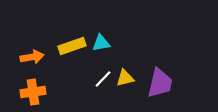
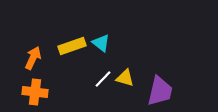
cyan triangle: rotated 48 degrees clockwise
orange arrow: moved 1 px right, 1 px down; rotated 55 degrees counterclockwise
yellow triangle: rotated 30 degrees clockwise
purple trapezoid: moved 8 px down
orange cross: moved 2 px right; rotated 15 degrees clockwise
